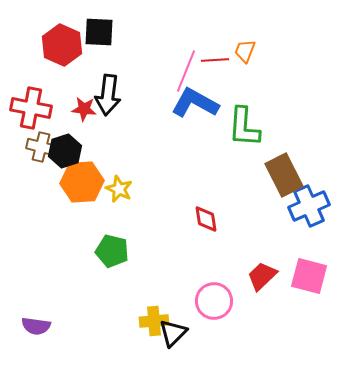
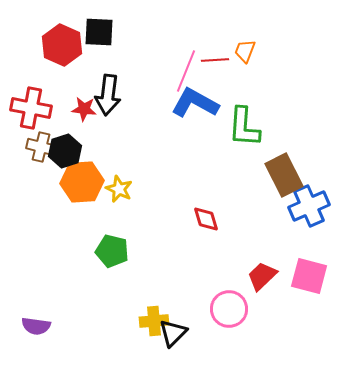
red diamond: rotated 8 degrees counterclockwise
pink circle: moved 15 px right, 8 px down
